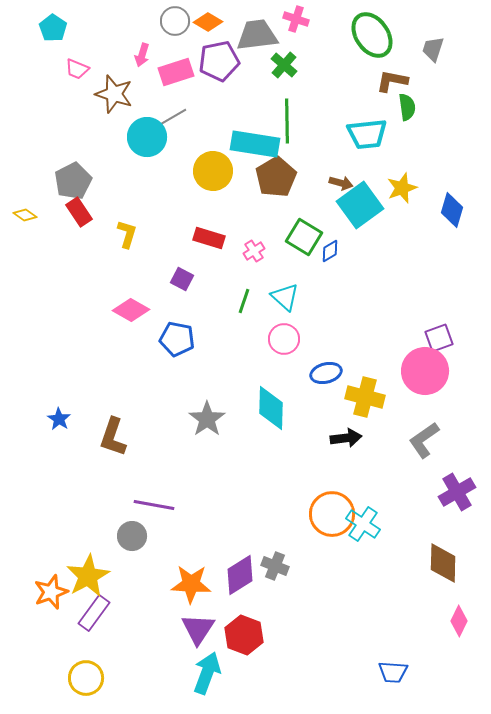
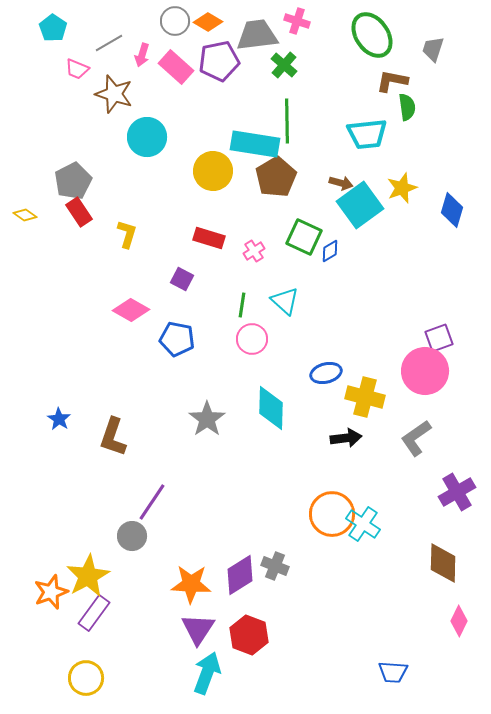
pink cross at (296, 19): moved 1 px right, 2 px down
pink rectangle at (176, 72): moved 5 px up; rotated 60 degrees clockwise
gray line at (173, 117): moved 64 px left, 74 px up
green square at (304, 237): rotated 6 degrees counterclockwise
cyan triangle at (285, 297): moved 4 px down
green line at (244, 301): moved 2 px left, 4 px down; rotated 10 degrees counterclockwise
pink circle at (284, 339): moved 32 px left
gray L-shape at (424, 440): moved 8 px left, 2 px up
purple line at (154, 505): moved 2 px left, 3 px up; rotated 66 degrees counterclockwise
red hexagon at (244, 635): moved 5 px right
